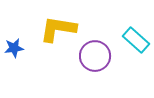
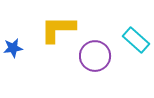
yellow L-shape: rotated 9 degrees counterclockwise
blue star: moved 1 px left
